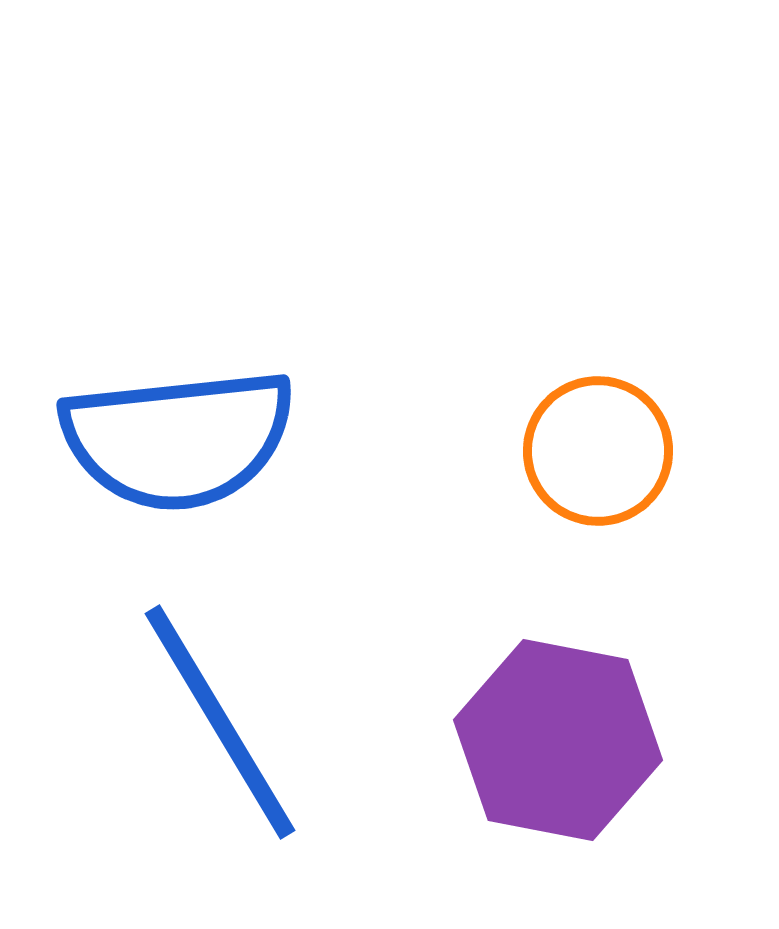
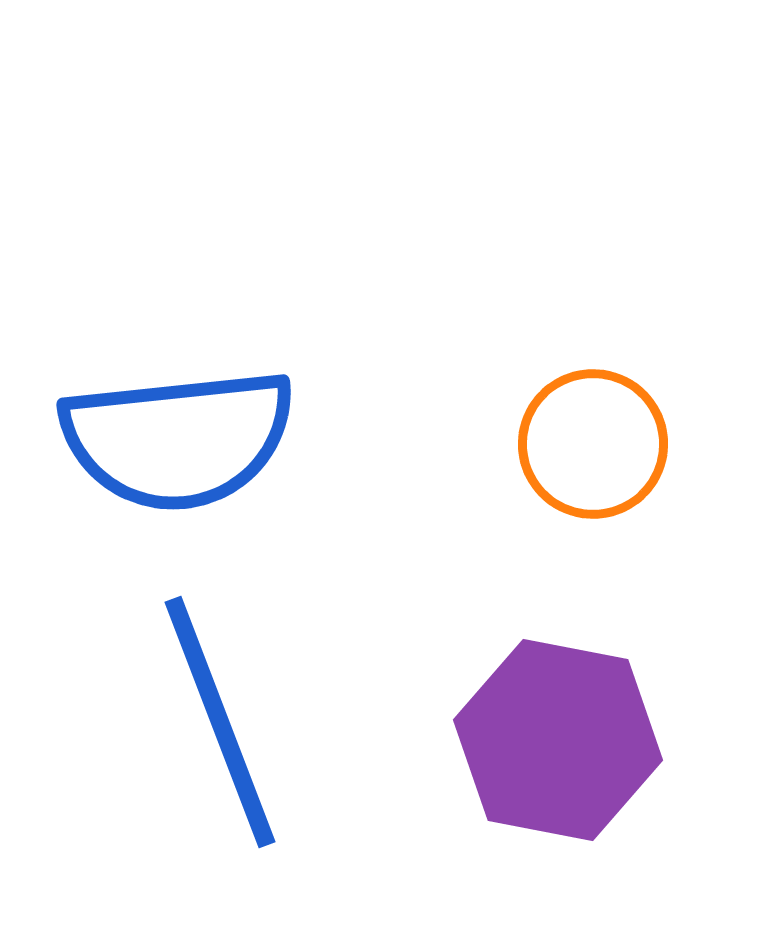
orange circle: moved 5 px left, 7 px up
blue line: rotated 10 degrees clockwise
